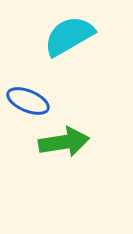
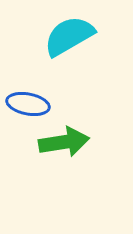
blue ellipse: moved 3 px down; rotated 12 degrees counterclockwise
